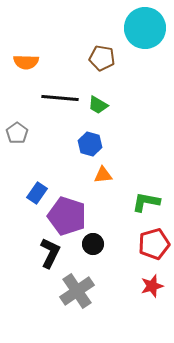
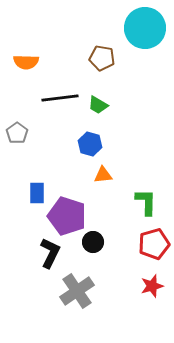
black line: rotated 12 degrees counterclockwise
blue rectangle: rotated 35 degrees counterclockwise
green L-shape: rotated 80 degrees clockwise
black circle: moved 2 px up
